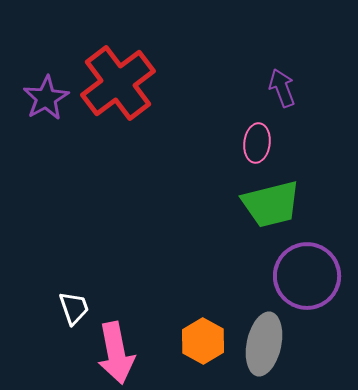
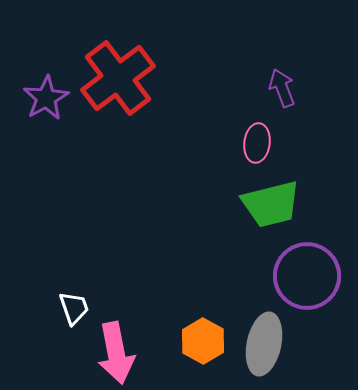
red cross: moved 5 px up
